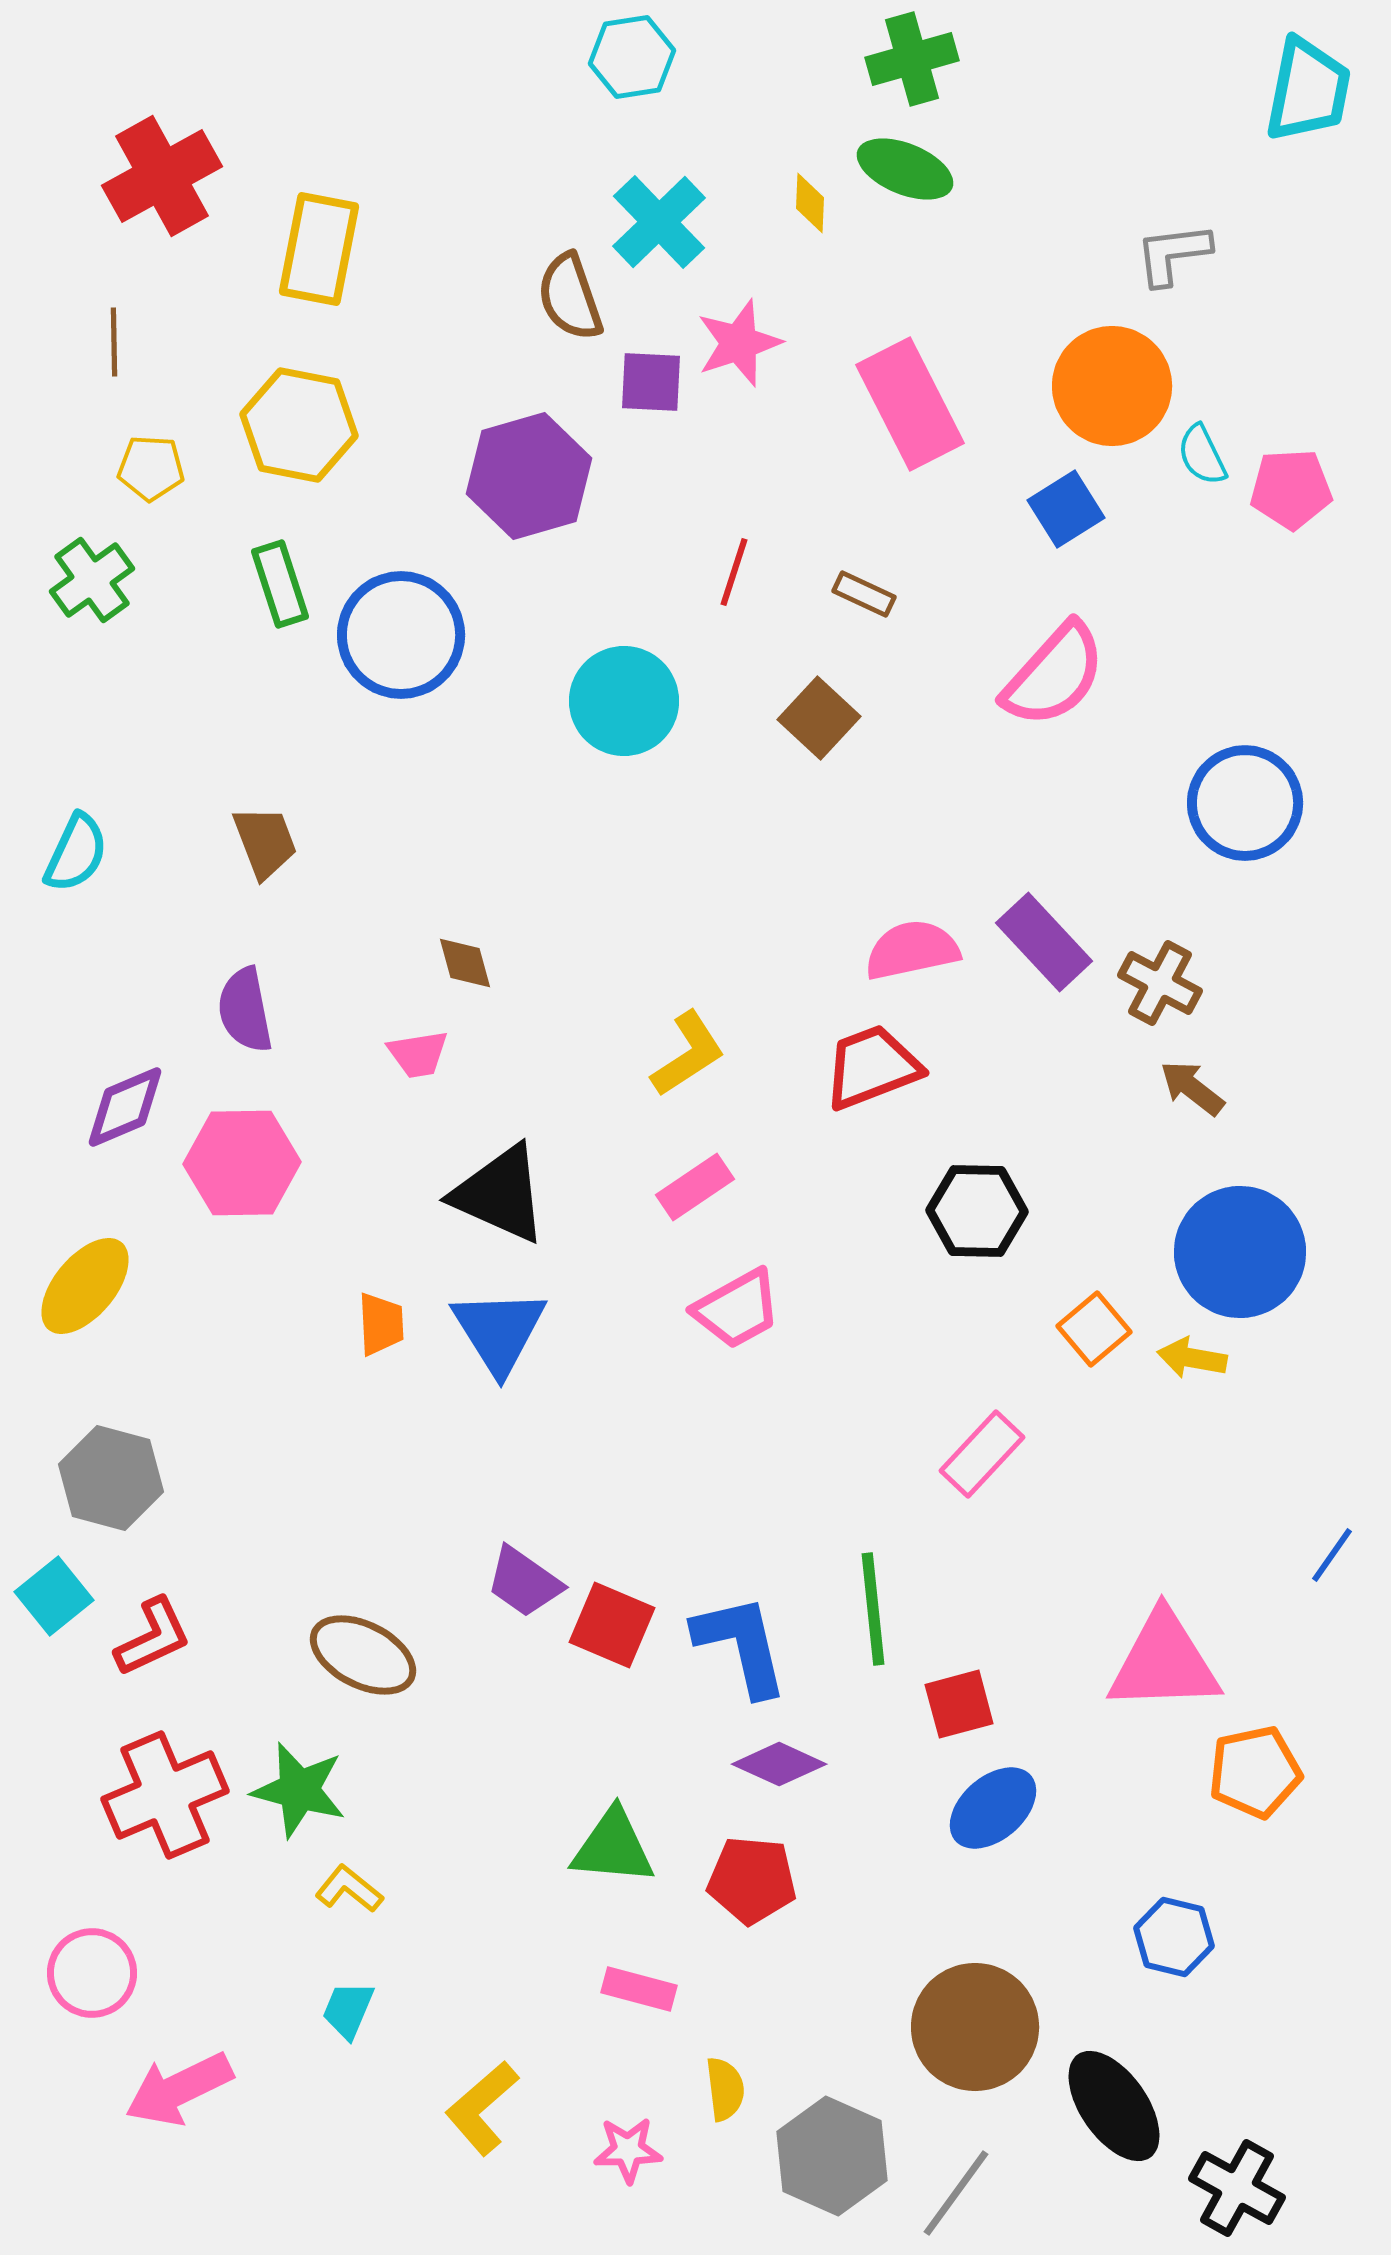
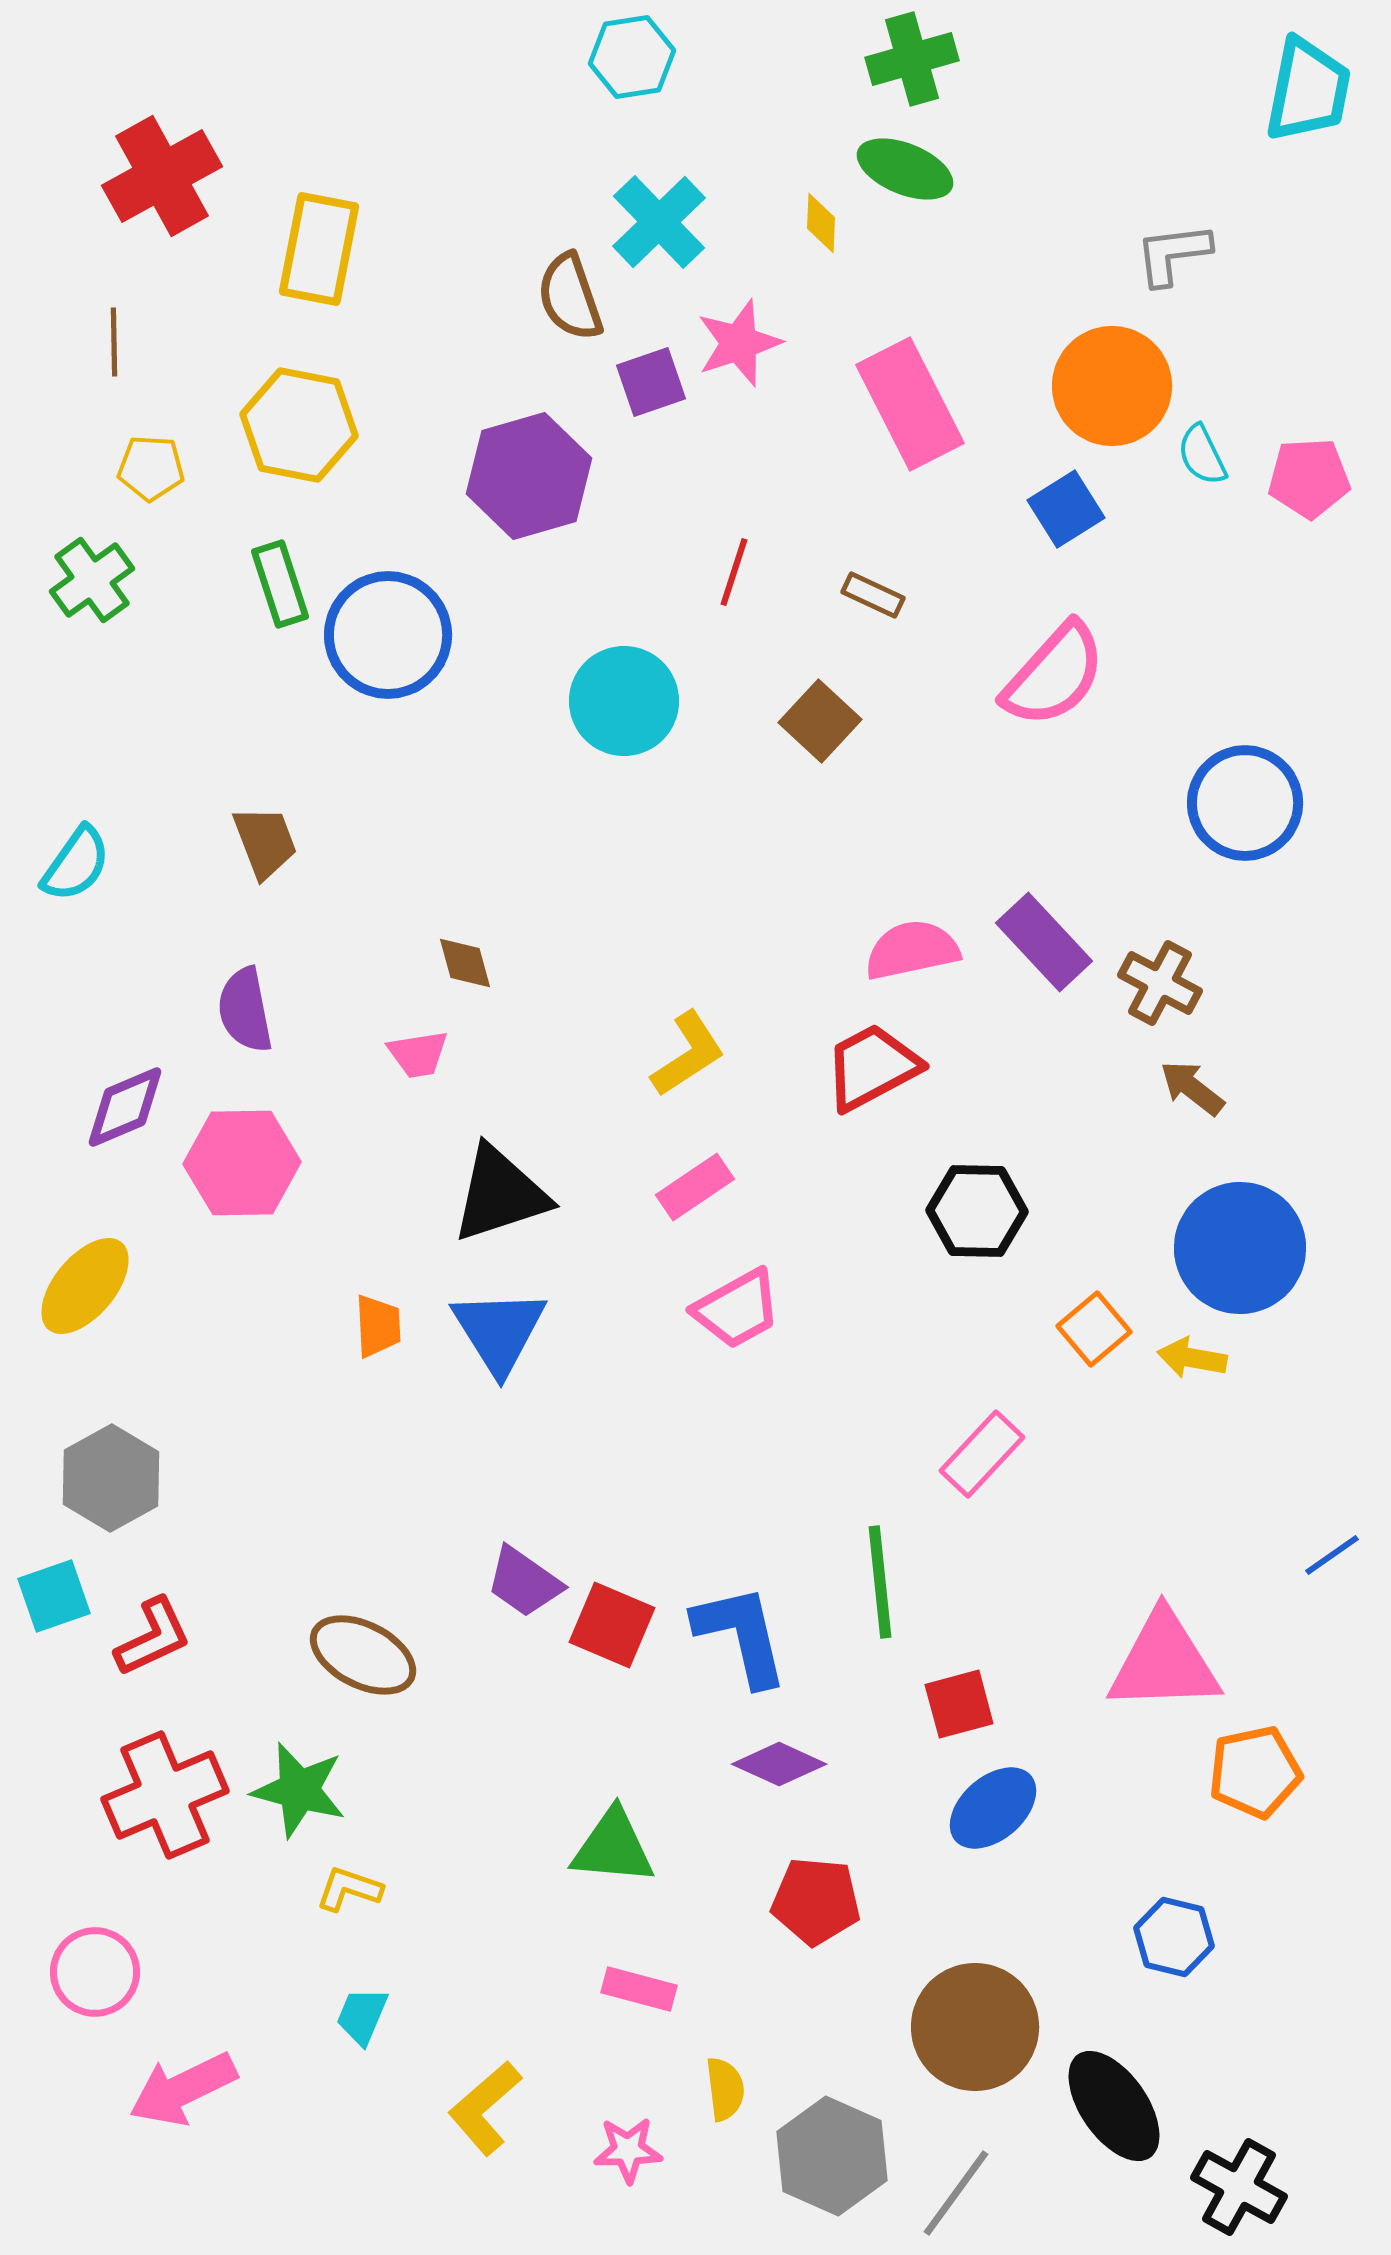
yellow diamond at (810, 203): moved 11 px right, 20 px down
purple square at (651, 382): rotated 22 degrees counterclockwise
pink pentagon at (1291, 489): moved 18 px right, 11 px up
brown rectangle at (864, 594): moved 9 px right, 1 px down
blue circle at (401, 635): moved 13 px left
brown square at (819, 718): moved 1 px right, 3 px down
cyan semicircle at (76, 853): moved 11 px down; rotated 10 degrees clockwise
red trapezoid at (872, 1067): rotated 7 degrees counterclockwise
black triangle at (500, 1194): rotated 42 degrees counterclockwise
blue circle at (1240, 1252): moved 4 px up
orange trapezoid at (381, 1324): moved 3 px left, 2 px down
gray hexagon at (111, 1478): rotated 16 degrees clockwise
blue line at (1332, 1555): rotated 20 degrees clockwise
cyan square at (54, 1596): rotated 20 degrees clockwise
green line at (873, 1609): moved 7 px right, 27 px up
blue L-shape at (741, 1645): moved 10 px up
red pentagon at (752, 1880): moved 64 px right, 21 px down
yellow L-shape at (349, 1889): rotated 20 degrees counterclockwise
pink circle at (92, 1973): moved 3 px right, 1 px up
cyan trapezoid at (348, 2010): moved 14 px right, 6 px down
pink arrow at (179, 2089): moved 4 px right
yellow L-shape at (482, 2108): moved 3 px right
black cross at (1237, 2188): moved 2 px right, 1 px up
